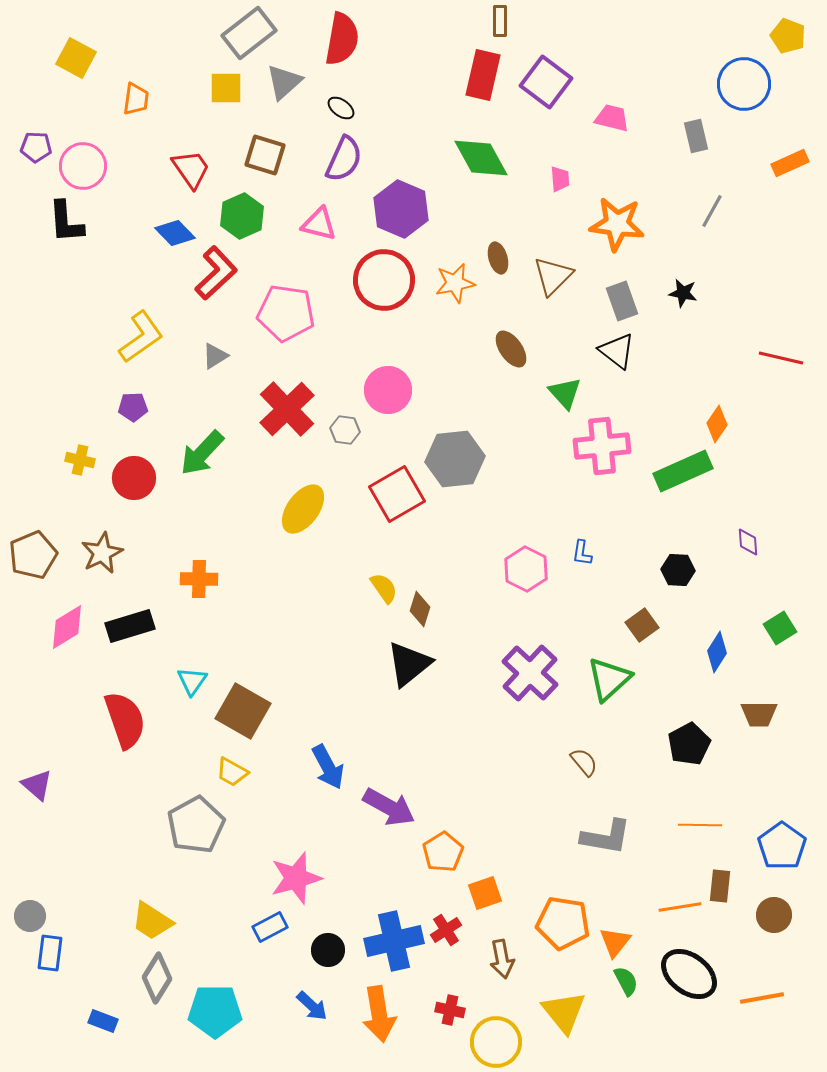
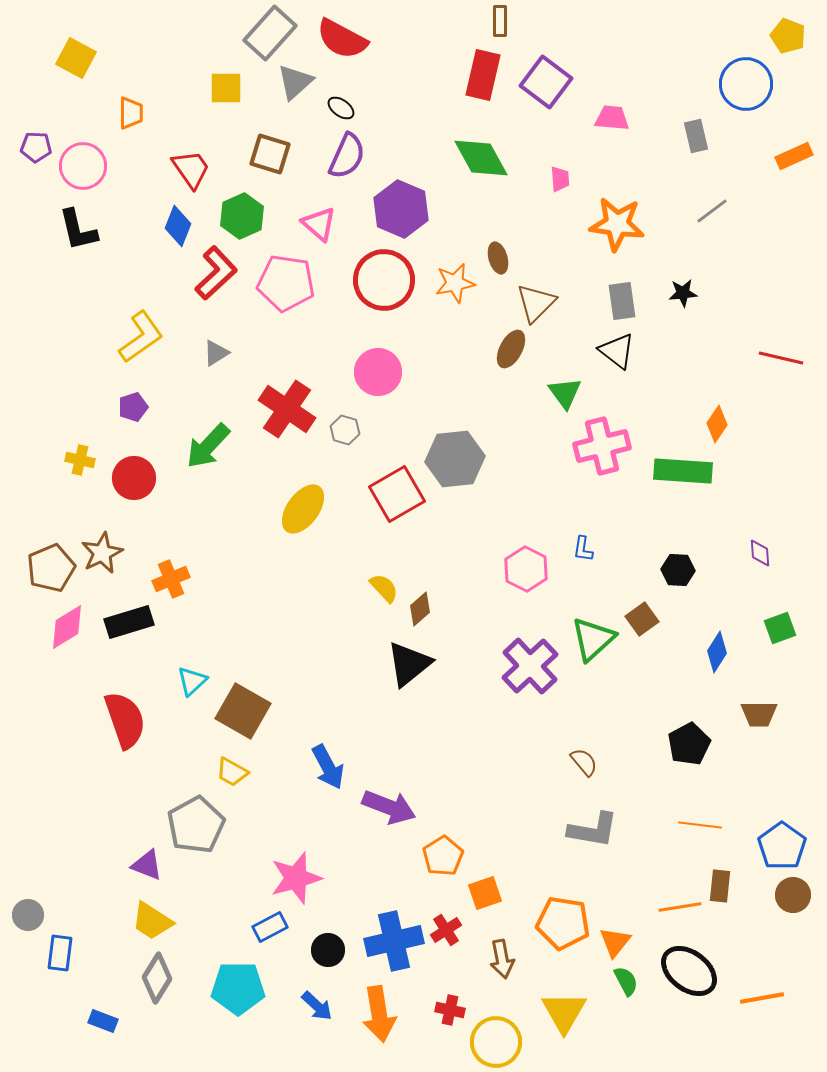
gray rectangle at (249, 33): moved 21 px right; rotated 10 degrees counterclockwise
red semicircle at (342, 39): rotated 108 degrees clockwise
gray triangle at (284, 82): moved 11 px right
blue circle at (744, 84): moved 2 px right
orange trapezoid at (136, 99): moved 5 px left, 14 px down; rotated 8 degrees counterclockwise
pink trapezoid at (612, 118): rotated 9 degrees counterclockwise
brown square at (265, 155): moved 5 px right, 1 px up
purple semicircle at (344, 159): moved 3 px right, 3 px up
orange rectangle at (790, 163): moved 4 px right, 7 px up
gray line at (712, 211): rotated 24 degrees clockwise
black L-shape at (66, 222): moved 12 px right, 8 px down; rotated 9 degrees counterclockwise
pink triangle at (319, 224): rotated 27 degrees clockwise
blue diamond at (175, 233): moved 3 px right, 7 px up; rotated 66 degrees clockwise
brown triangle at (553, 276): moved 17 px left, 27 px down
black star at (683, 293): rotated 16 degrees counterclockwise
gray rectangle at (622, 301): rotated 12 degrees clockwise
pink pentagon at (286, 313): moved 30 px up
brown ellipse at (511, 349): rotated 63 degrees clockwise
gray triangle at (215, 356): moved 1 px right, 3 px up
pink circle at (388, 390): moved 10 px left, 18 px up
green triangle at (565, 393): rotated 6 degrees clockwise
purple pentagon at (133, 407): rotated 16 degrees counterclockwise
red cross at (287, 409): rotated 12 degrees counterclockwise
gray hexagon at (345, 430): rotated 8 degrees clockwise
pink cross at (602, 446): rotated 8 degrees counterclockwise
green arrow at (202, 453): moved 6 px right, 7 px up
green rectangle at (683, 471): rotated 28 degrees clockwise
purple diamond at (748, 542): moved 12 px right, 11 px down
blue L-shape at (582, 553): moved 1 px right, 4 px up
brown pentagon at (33, 555): moved 18 px right, 13 px down
orange cross at (199, 579): moved 28 px left; rotated 24 degrees counterclockwise
yellow semicircle at (384, 588): rotated 8 degrees counterclockwise
brown diamond at (420, 609): rotated 32 degrees clockwise
brown square at (642, 625): moved 6 px up
black rectangle at (130, 626): moved 1 px left, 4 px up
green square at (780, 628): rotated 12 degrees clockwise
purple cross at (530, 673): moved 7 px up; rotated 4 degrees clockwise
green triangle at (609, 679): moved 16 px left, 40 px up
cyan triangle at (192, 681): rotated 12 degrees clockwise
purple triangle at (37, 785): moved 110 px right, 80 px down; rotated 20 degrees counterclockwise
purple arrow at (389, 807): rotated 8 degrees counterclockwise
orange line at (700, 825): rotated 6 degrees clockwise
gray L-shape at (606, 837): moved 13 px left, 7 px up
orange pentagon at (443, 852): moved 4 px down
brown circle at (774, 915): moved 19 px right, 20 px up
gray circle at (30, 916): moved 2 px left, 1 px up
blue rectangle at (50, 953): moved 10 px right
black ellipse at (689, 974): moved 3 px up
blue arrow at (312, 1006): moved 5 px right
cyan pentagon at (215, 1011): moved 23 px right, 23 px up
yellow triangle at (564, 1012): rotated 9 degrees clockwise
